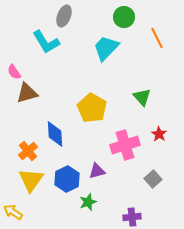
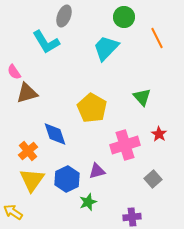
blue diamond: rotated 16 degrees counterclockwise
yellow triangle: moved 1 px right
